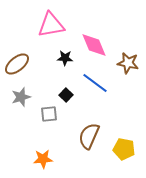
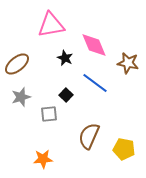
black star: rotated 21 degrees clockwise
